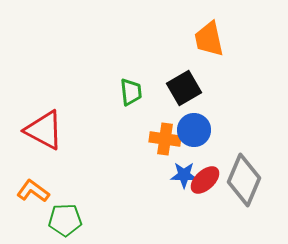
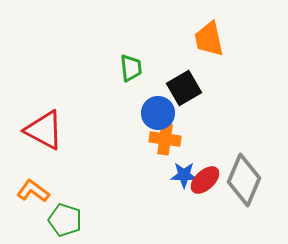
green trapezoid: moved 24 px up
blue circle: moved 36 px left, 17 px up
green pentagon: rotated 20 degrees clockwise
